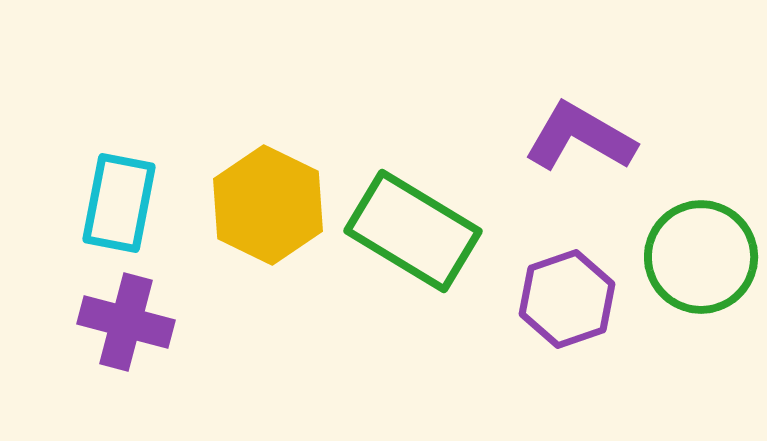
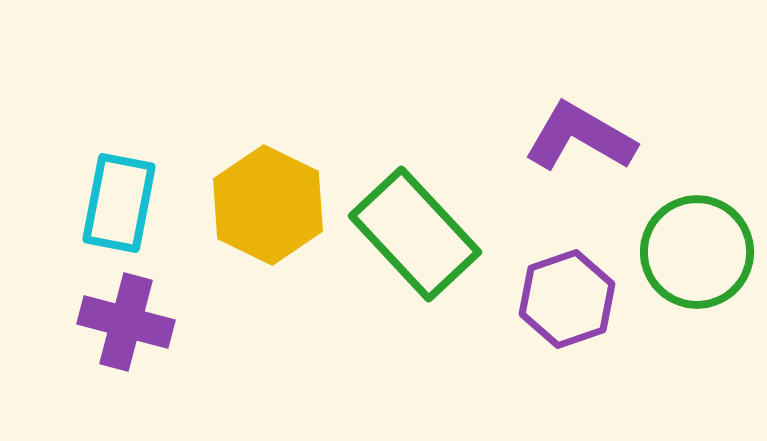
green rectangle: moved 2 px right, 3 px down; rotated 16 degrees clockwise
green circle: moved 4 px left, 5 px up
